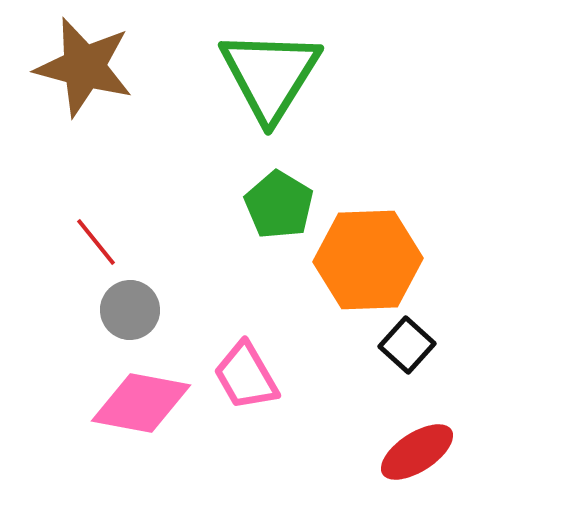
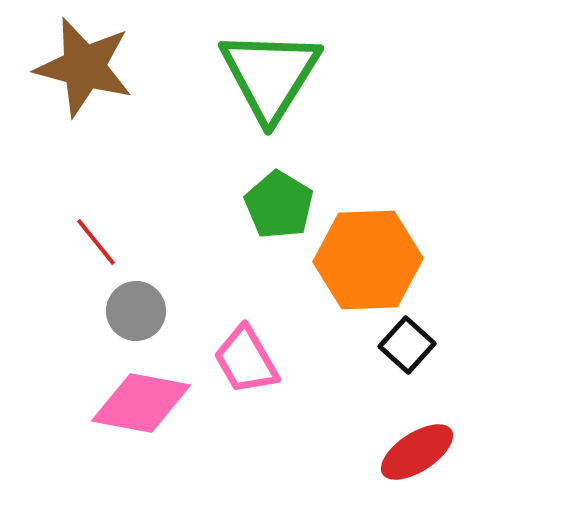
gray circle: moved 6 px right, 1 px down
pink trapezoid: moved 16 px up
